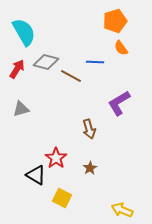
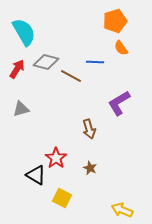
brown star: rotated 16 degrees counterclockwise
